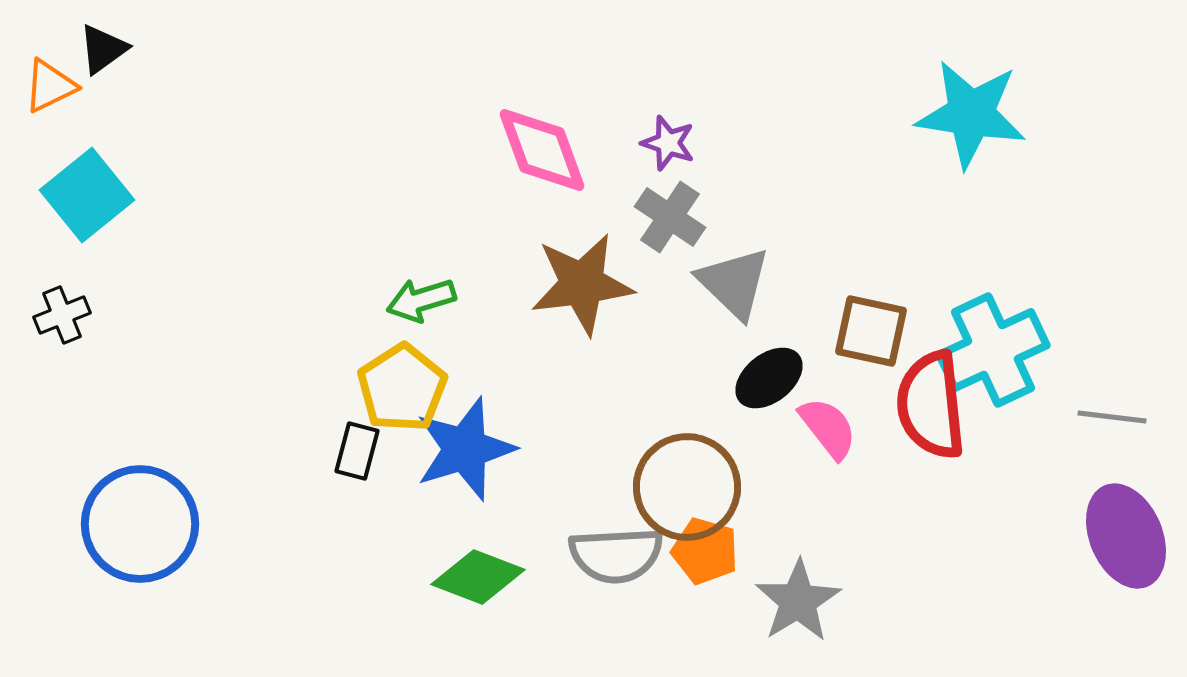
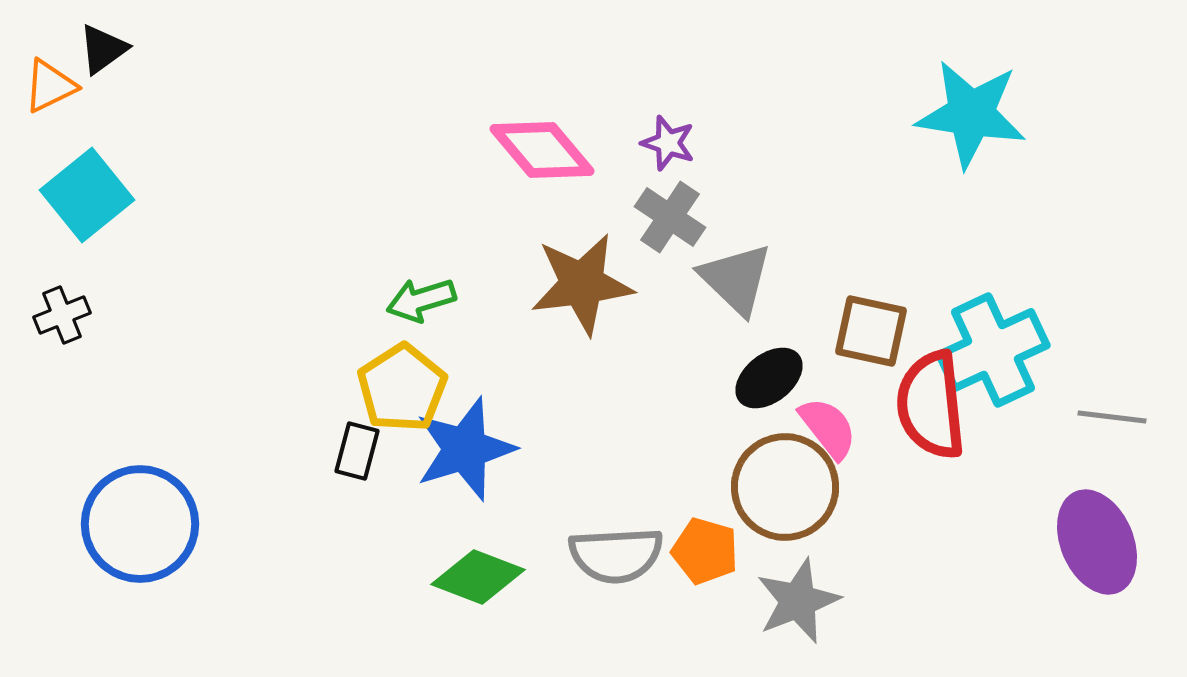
pink diamond: rotated 20 degrees counterclockwise
gray triangle: moved 2 px right, 4 px up
brown circle: moved 98 px right
purple ellipse: moved 29 px left, 6 px down
gray star: rotated 10 degrees clockwise
